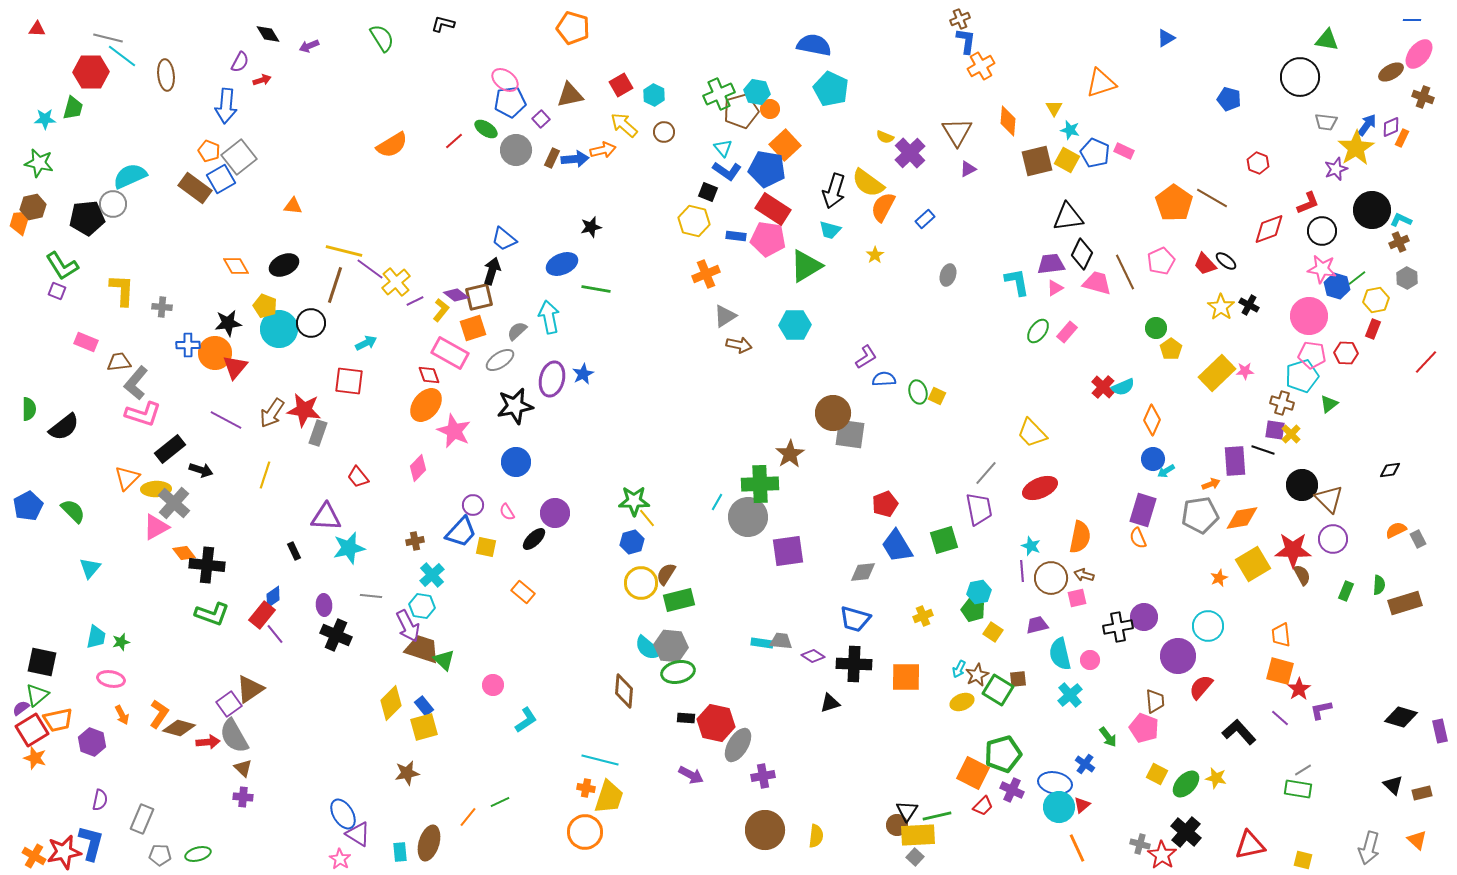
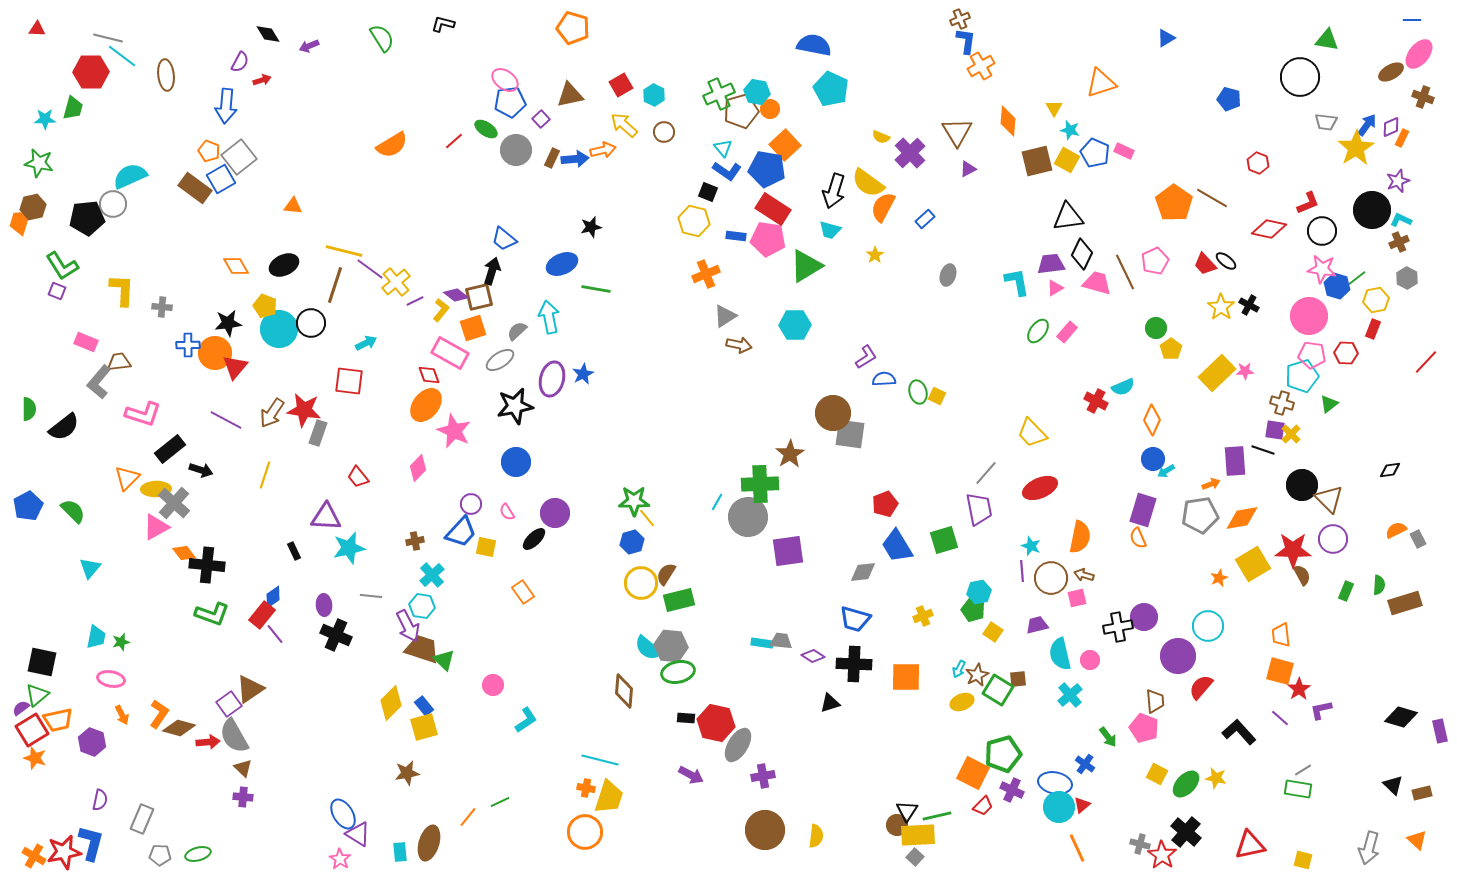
yellow semicircle at (885, 137): moved 4 px left
purple star at (1336, 169): moved 62 px right, 12 px down
red diamond at (1269, 229): rotated 32 degrees clockwise
pink pentagon at (1161, 261): moved 6 px left
gray L-shape at (136, 383): moved 37 px left, 1 px up
red cross at (1103, 387): moved 7 px left, 14 px down; rotated 15 degrees counterclockwise
purple circle at (473, 505): moved 2 px left, 1 px up
orange rectangle at (523, 592): rotated 15 degrees clockwise
